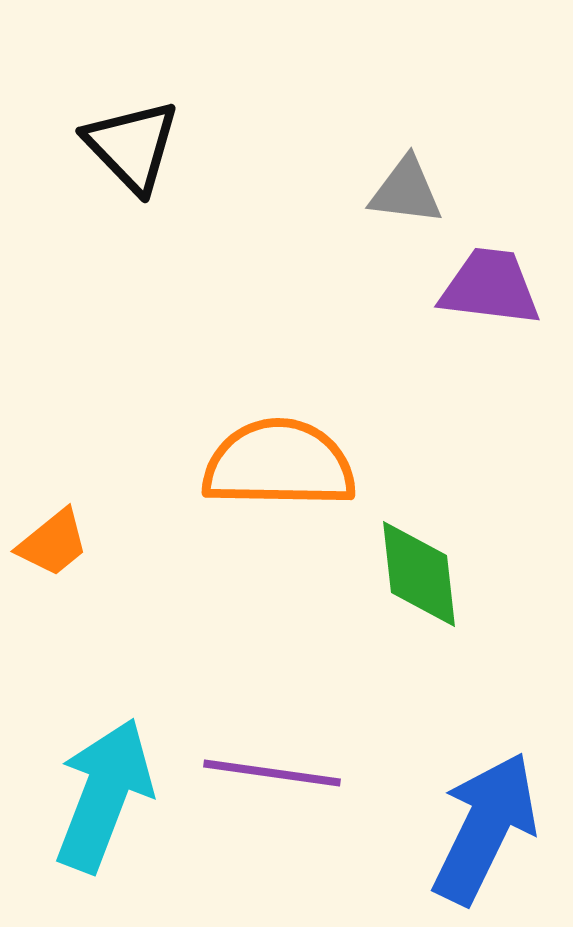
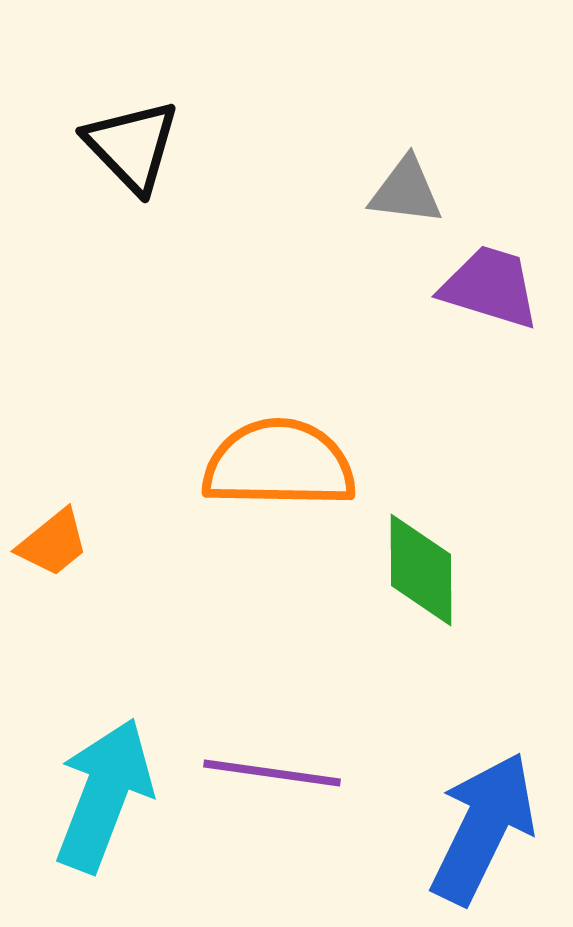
purple trapezoid: rotated 10 degrees clockwise
green diamond: moved 2 px right, 4 px up; rotated 6 degrees clockwise
blue arrow: moved 2 px left
